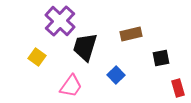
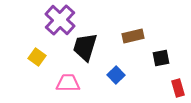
purple cross: moved 1 px up
brown rectangle: moved 2 px right, 2 px down
pink trapezoid: moved 3 px left, 3 px up; rotated 125 degrees counterclockwise
